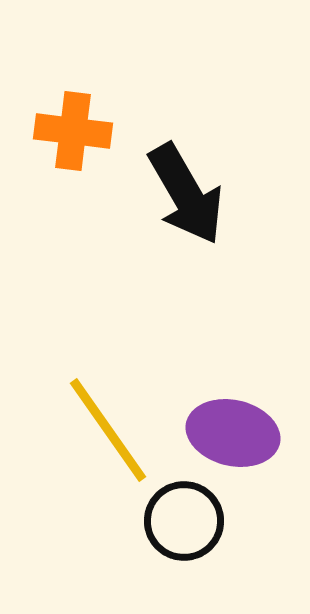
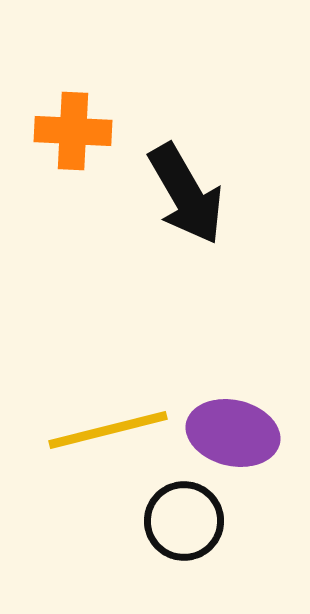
orange cross: rotated 4 degrees counterclockwise
yellow line: rotated 69 degrees counterclockwise
